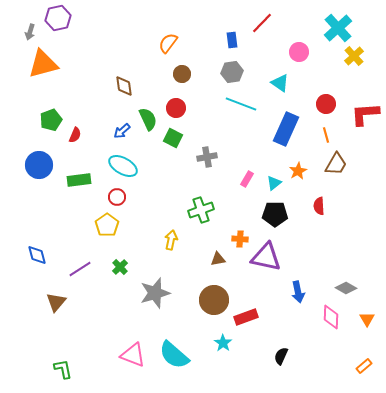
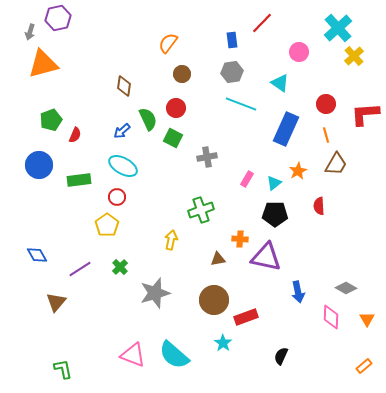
brown diamond at (124, 86): rotated 15 degrees clockwise
blue diamond at (37, 255): rotated 15 degrees counterclockwise
